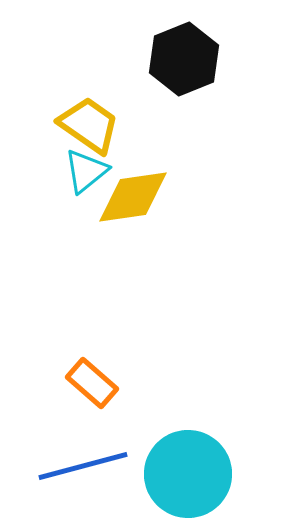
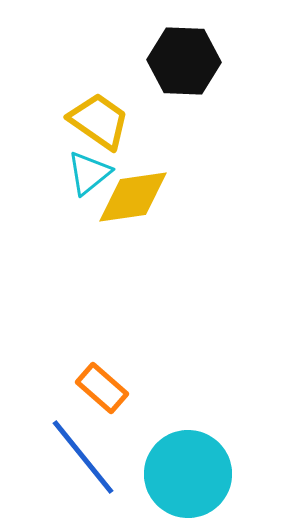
black hexagon: moved 2 px down; rotated 24 degrees clockwise
yellow trapezoid: moved 10 px right, 4 px up
cyan triangle: moved 3 px right, 2 px down
orange rectangle: moved 10 px right, 5 px down
blue line: moved 9 px up; rotated 66 degrees clockwise
